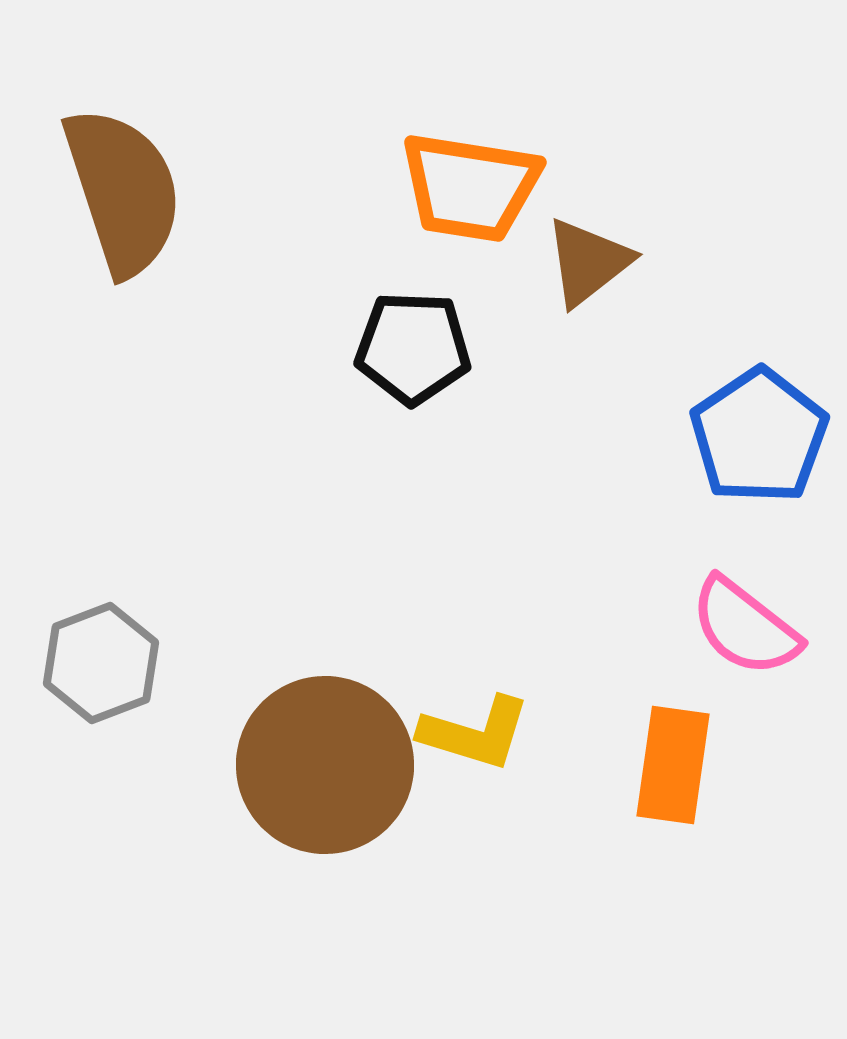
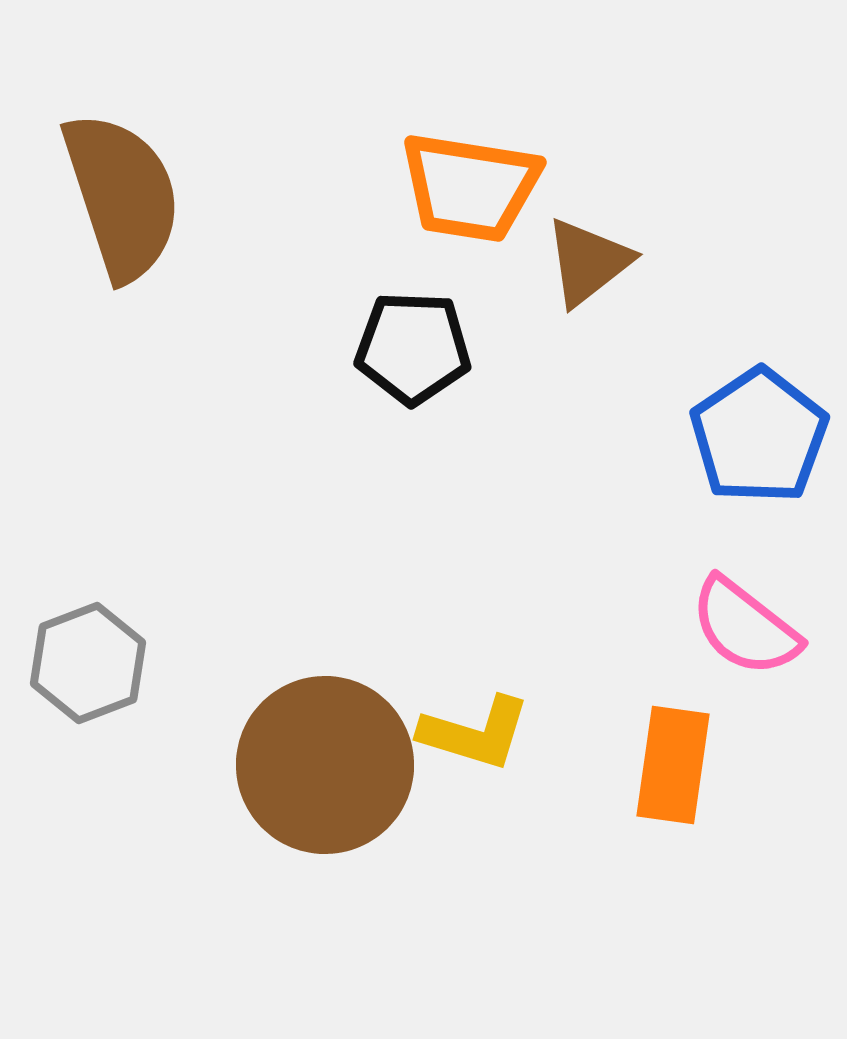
brown semicircle: moved 1 px left, 5 px down
gray hexagon: moved 13 px left
